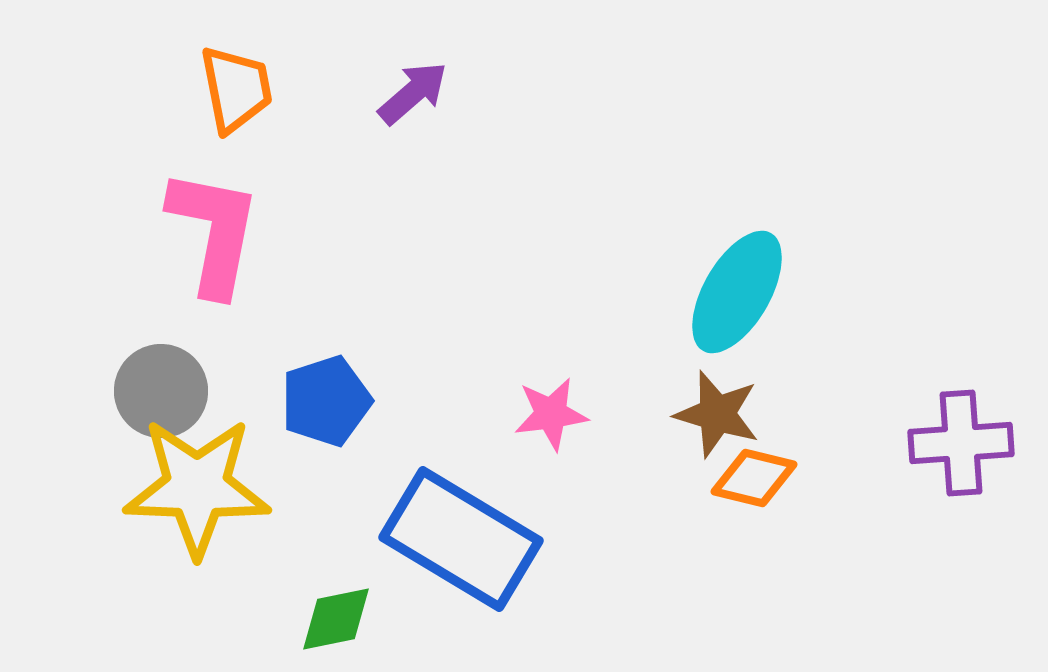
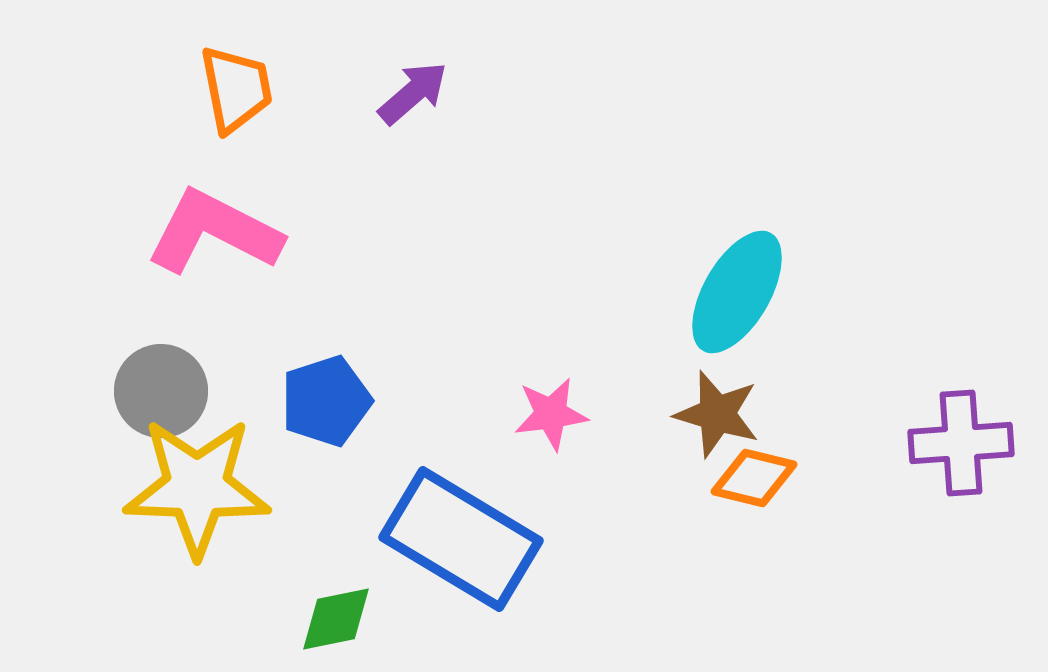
pink L-shape: rotated 74 degrees counterclockwise
